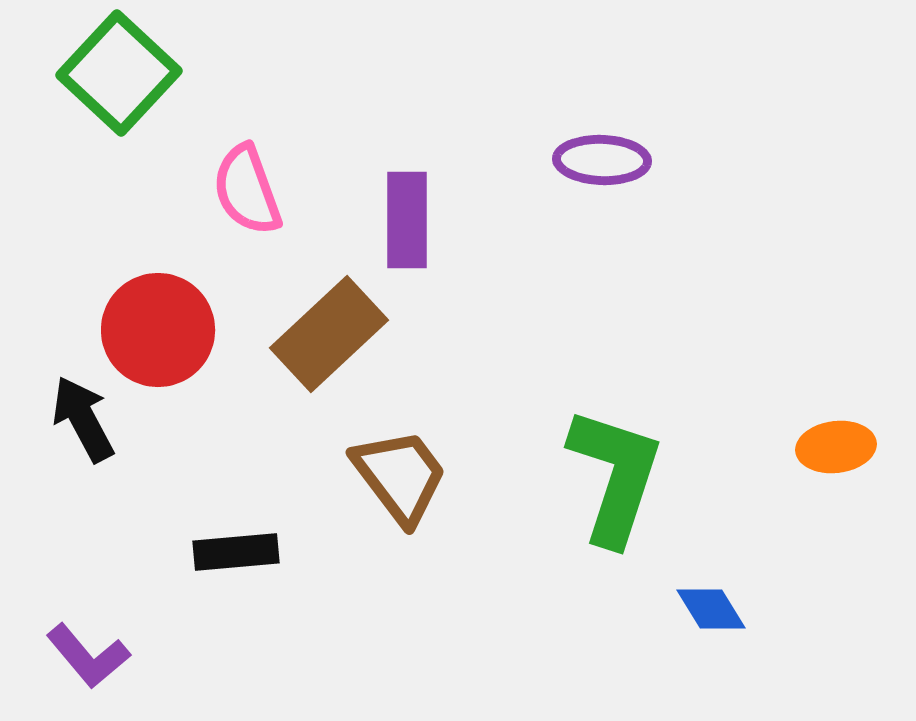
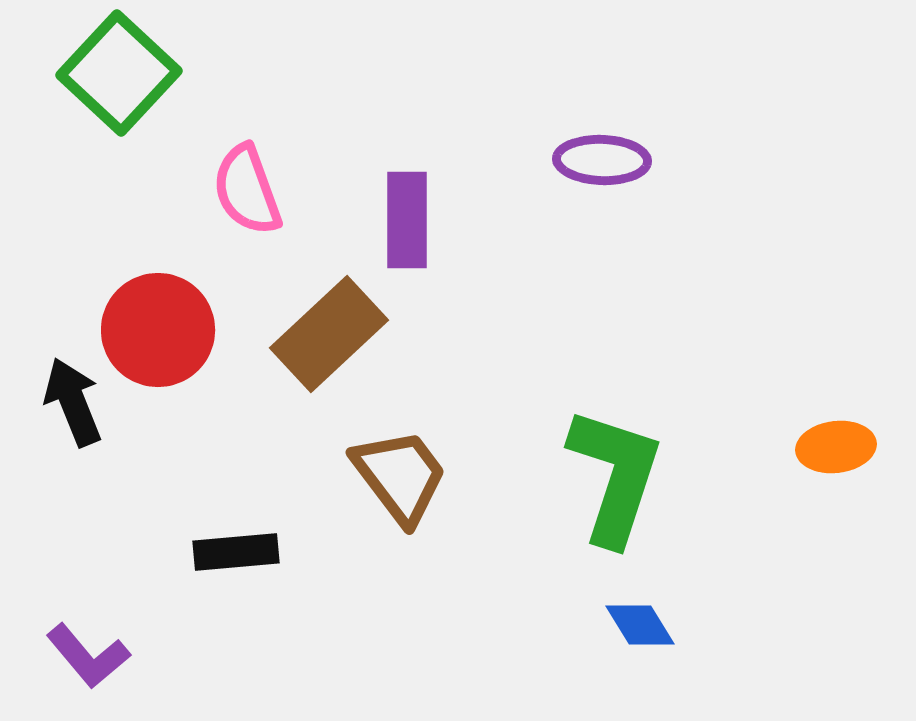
black arrow: moved 10 px left, 17 px up; rotated 6 degrees clockwise
blue diamond: moved 71 px left, 16 px down
